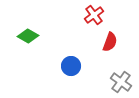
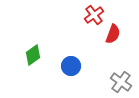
green diamond: moved 5 px right, 19 px down; rotated 65 degrees counterclockwise
red semicircle: moved 3 px right, 8 px up
